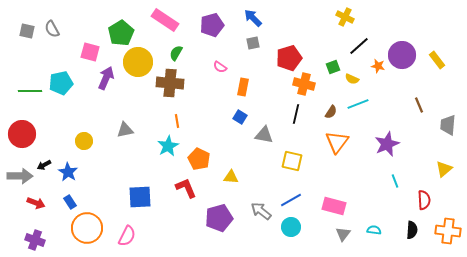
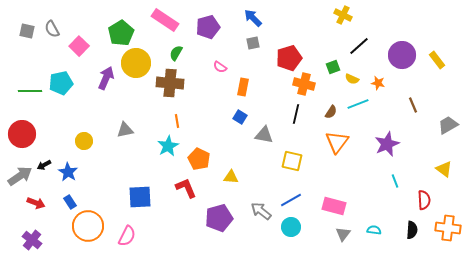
yellow cross at (345, 17): moved 2 px left, 2 px up
purple pentagon at (212, 25): moved 4 px left, 2 px down
pink square at (90, 52): moved 11 px left, 6 px up; rotated 30 degrees clockwise
yellow circle at (138, 62): moved 2 px left, 1 px down
orange star at (378, 66): moved 17 px down
brown line at (419, 105): moved 6 px left
gray trapezoid at (448, 125): rotated 55 degrees clockwise
yellow triangle at (444, 169): rotated 42 degrees counterclockwise
gray arrow at (20, 176): rotated 35 degrees counterclockwise
orange circle at (87, 228): moved 1 px right, 2 px up
orange cross at (448, 231): moved 3 px up
purple cross at (35, 240): moved 3 px left; rotated 18 degrees clockwise
